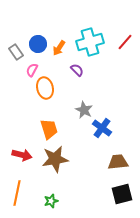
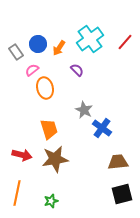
cyan cross: moved 3 px up; rotated 20 degrees counterclockwise
pink semicircle: rotated 24 degrees clockwise
